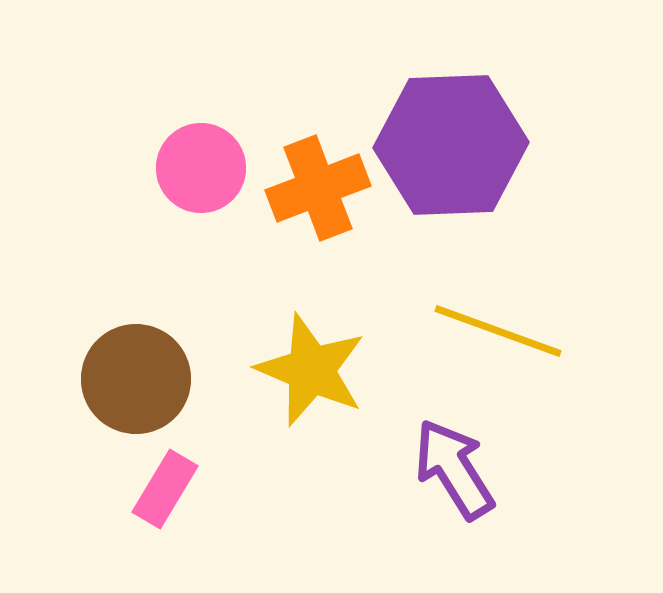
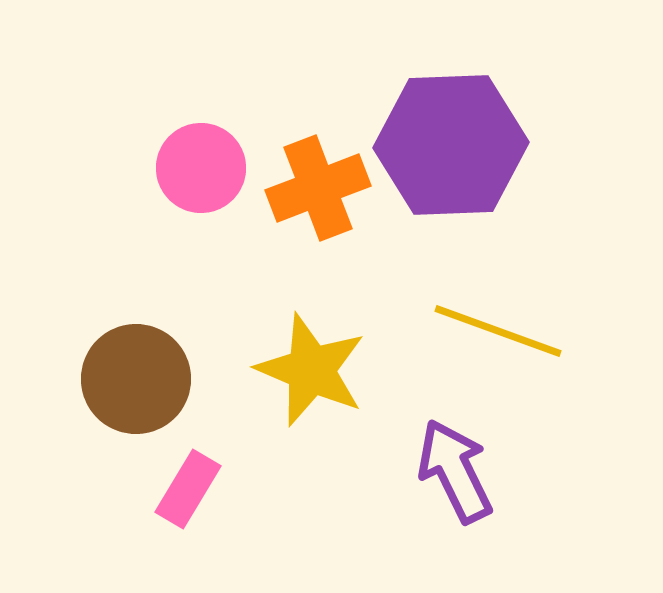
purple arrow: moved 1 px right, 2 px down; rotated 6 degrees clockwise
pink rectangle: moved 23 px right
